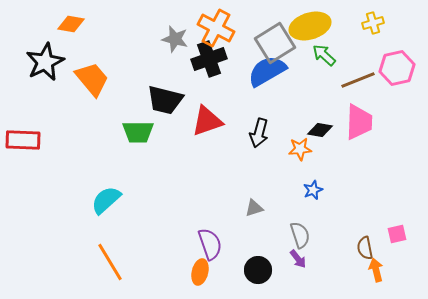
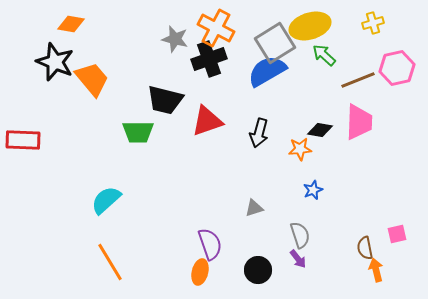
black star: moved 10 px right; rotated 24 degrees counterclockwise
